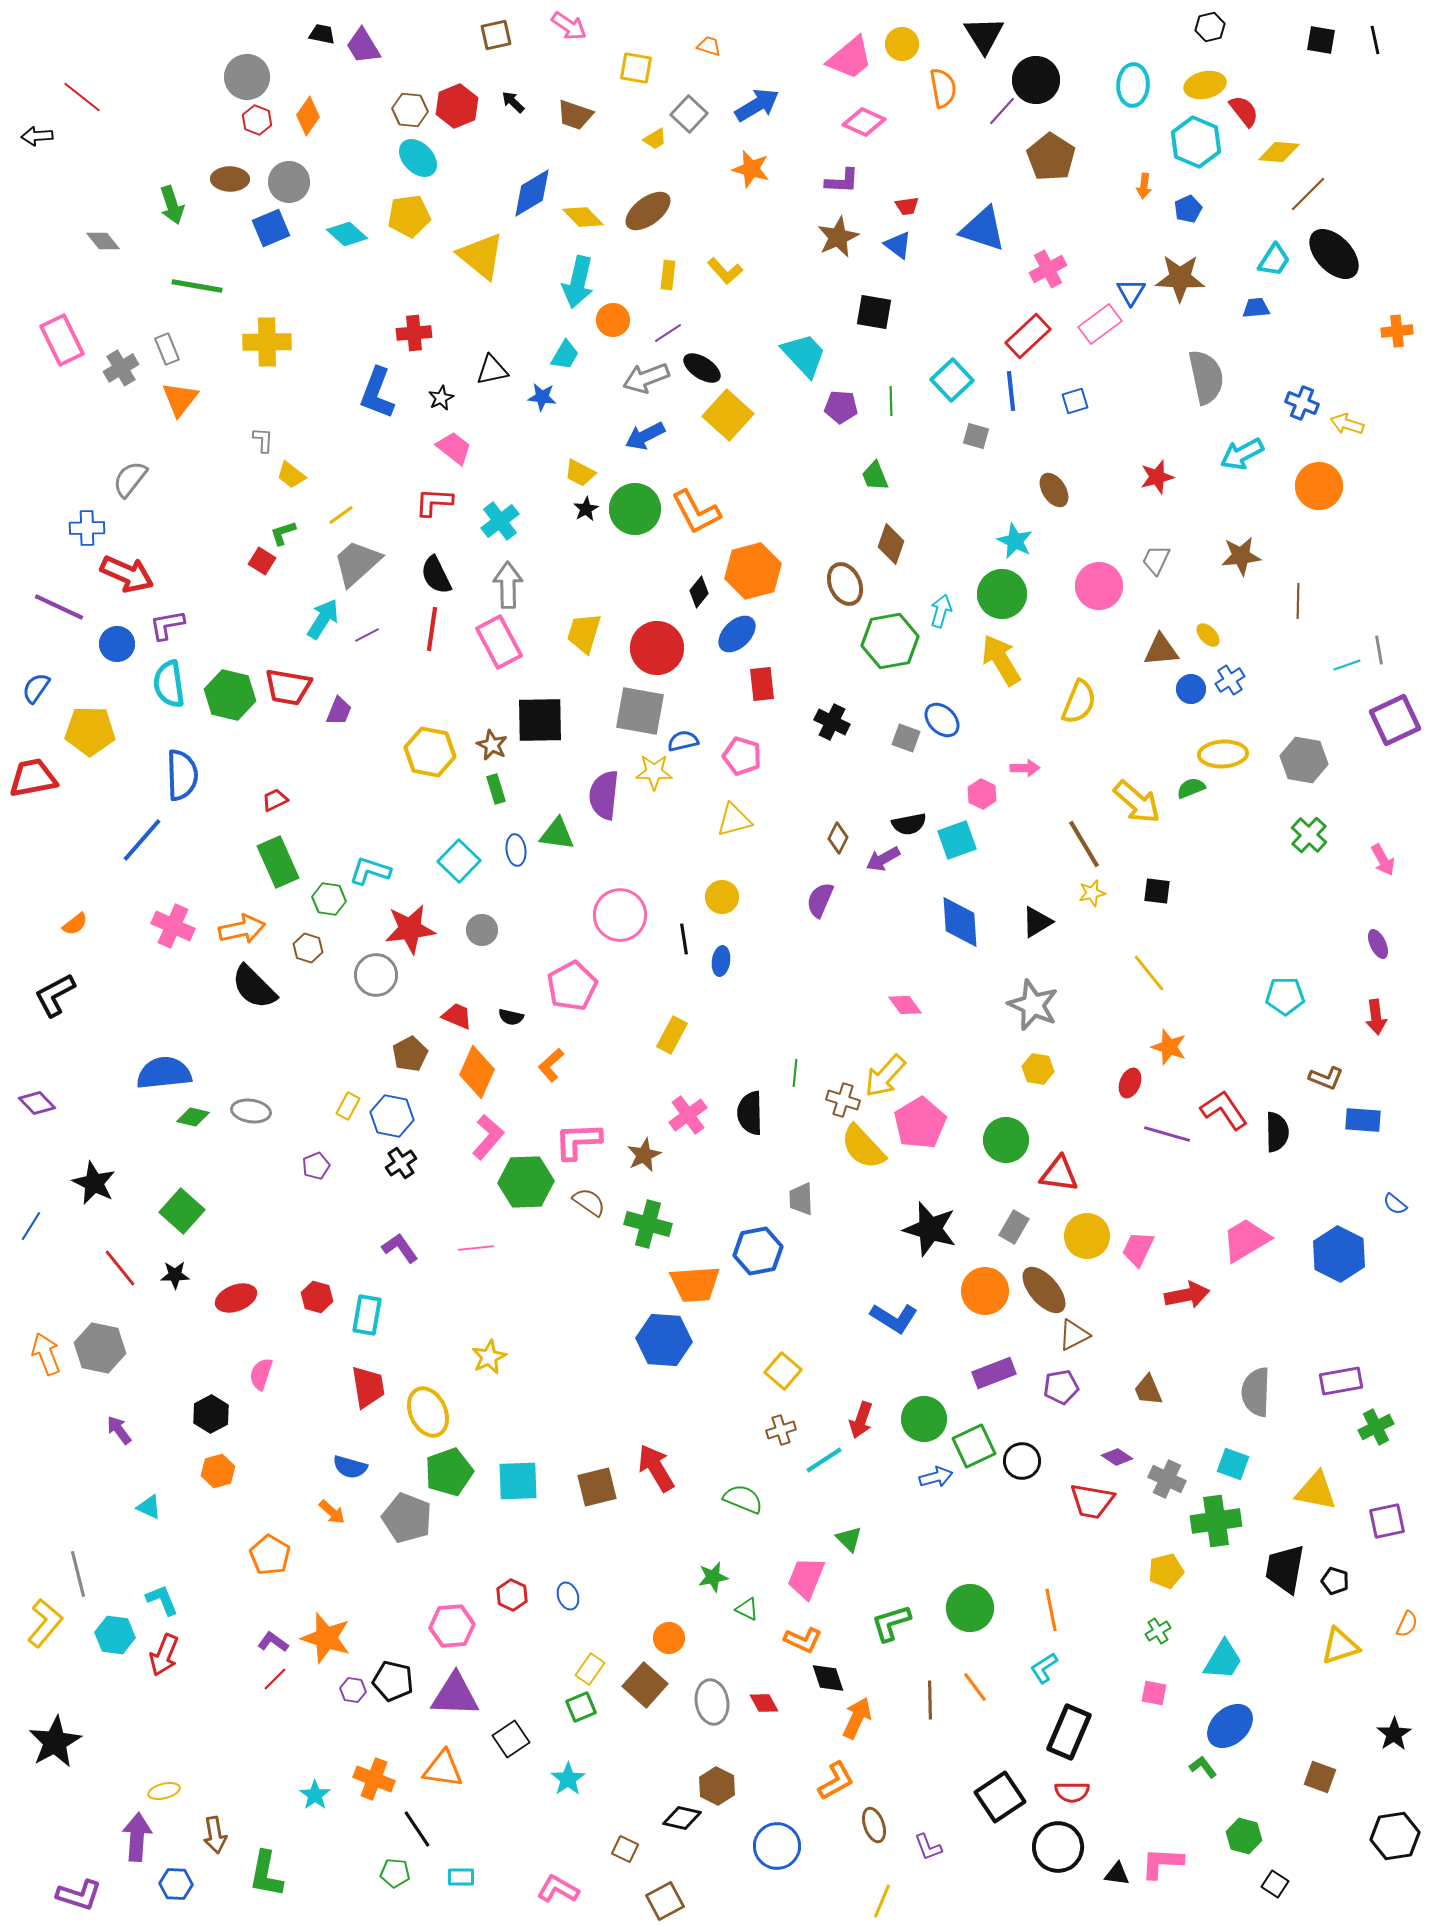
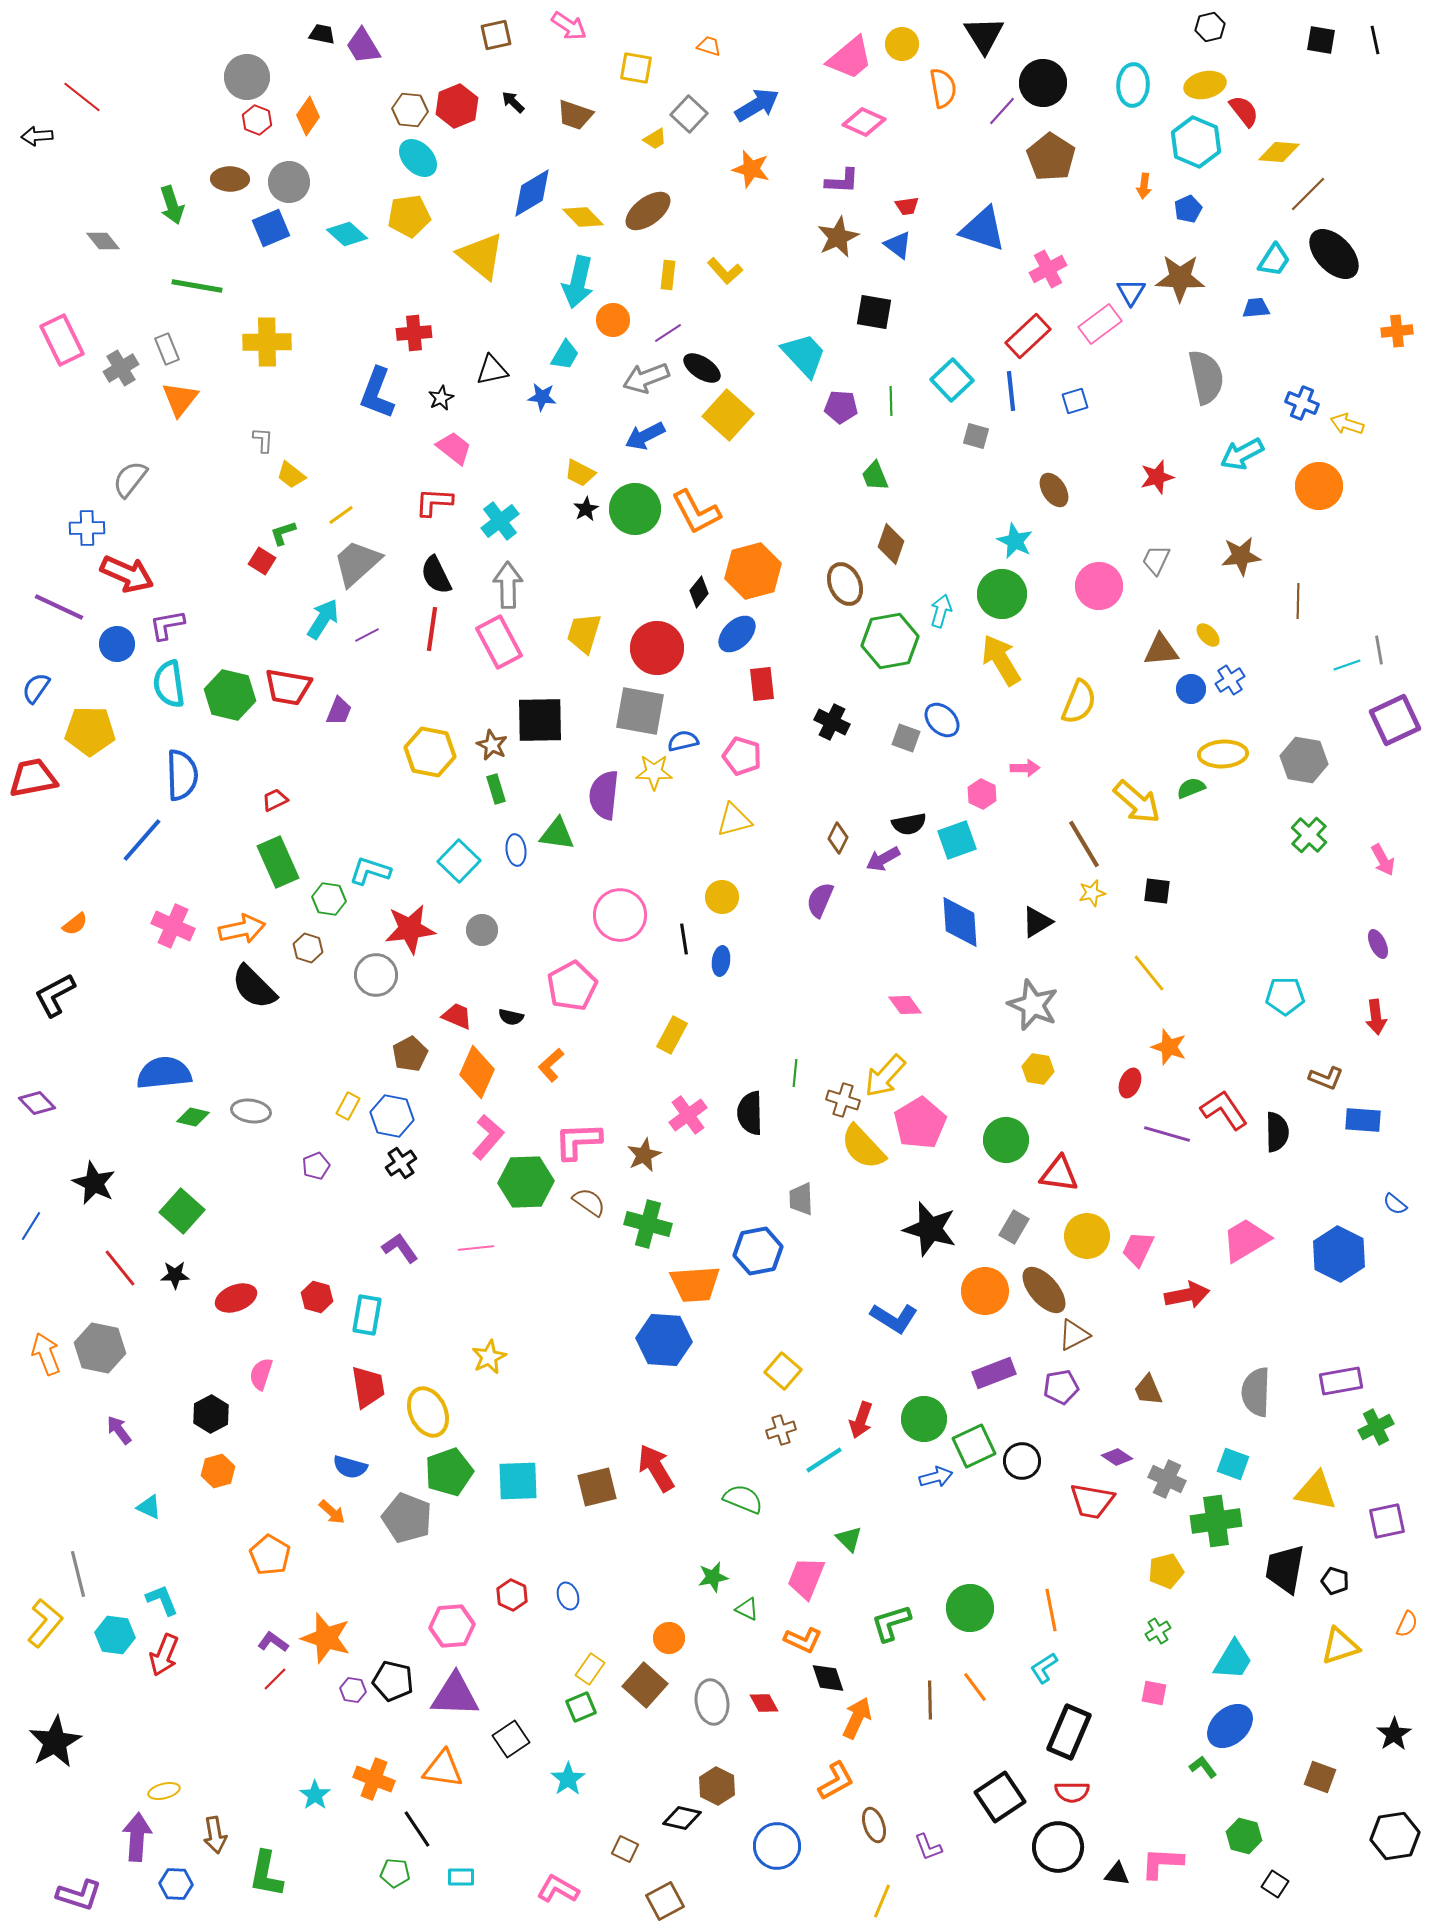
black circle at (1036, 80): moved 7 px right, 3 px down
cyan trapezoid at (1223, 1660): moved 10 px right
